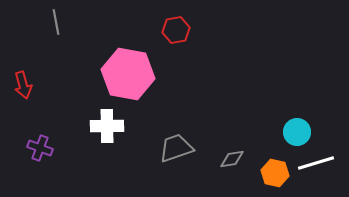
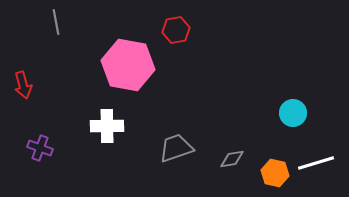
pink hexagon: moved 9 px up
cyan circle: moved 4 px left, 19 px up
